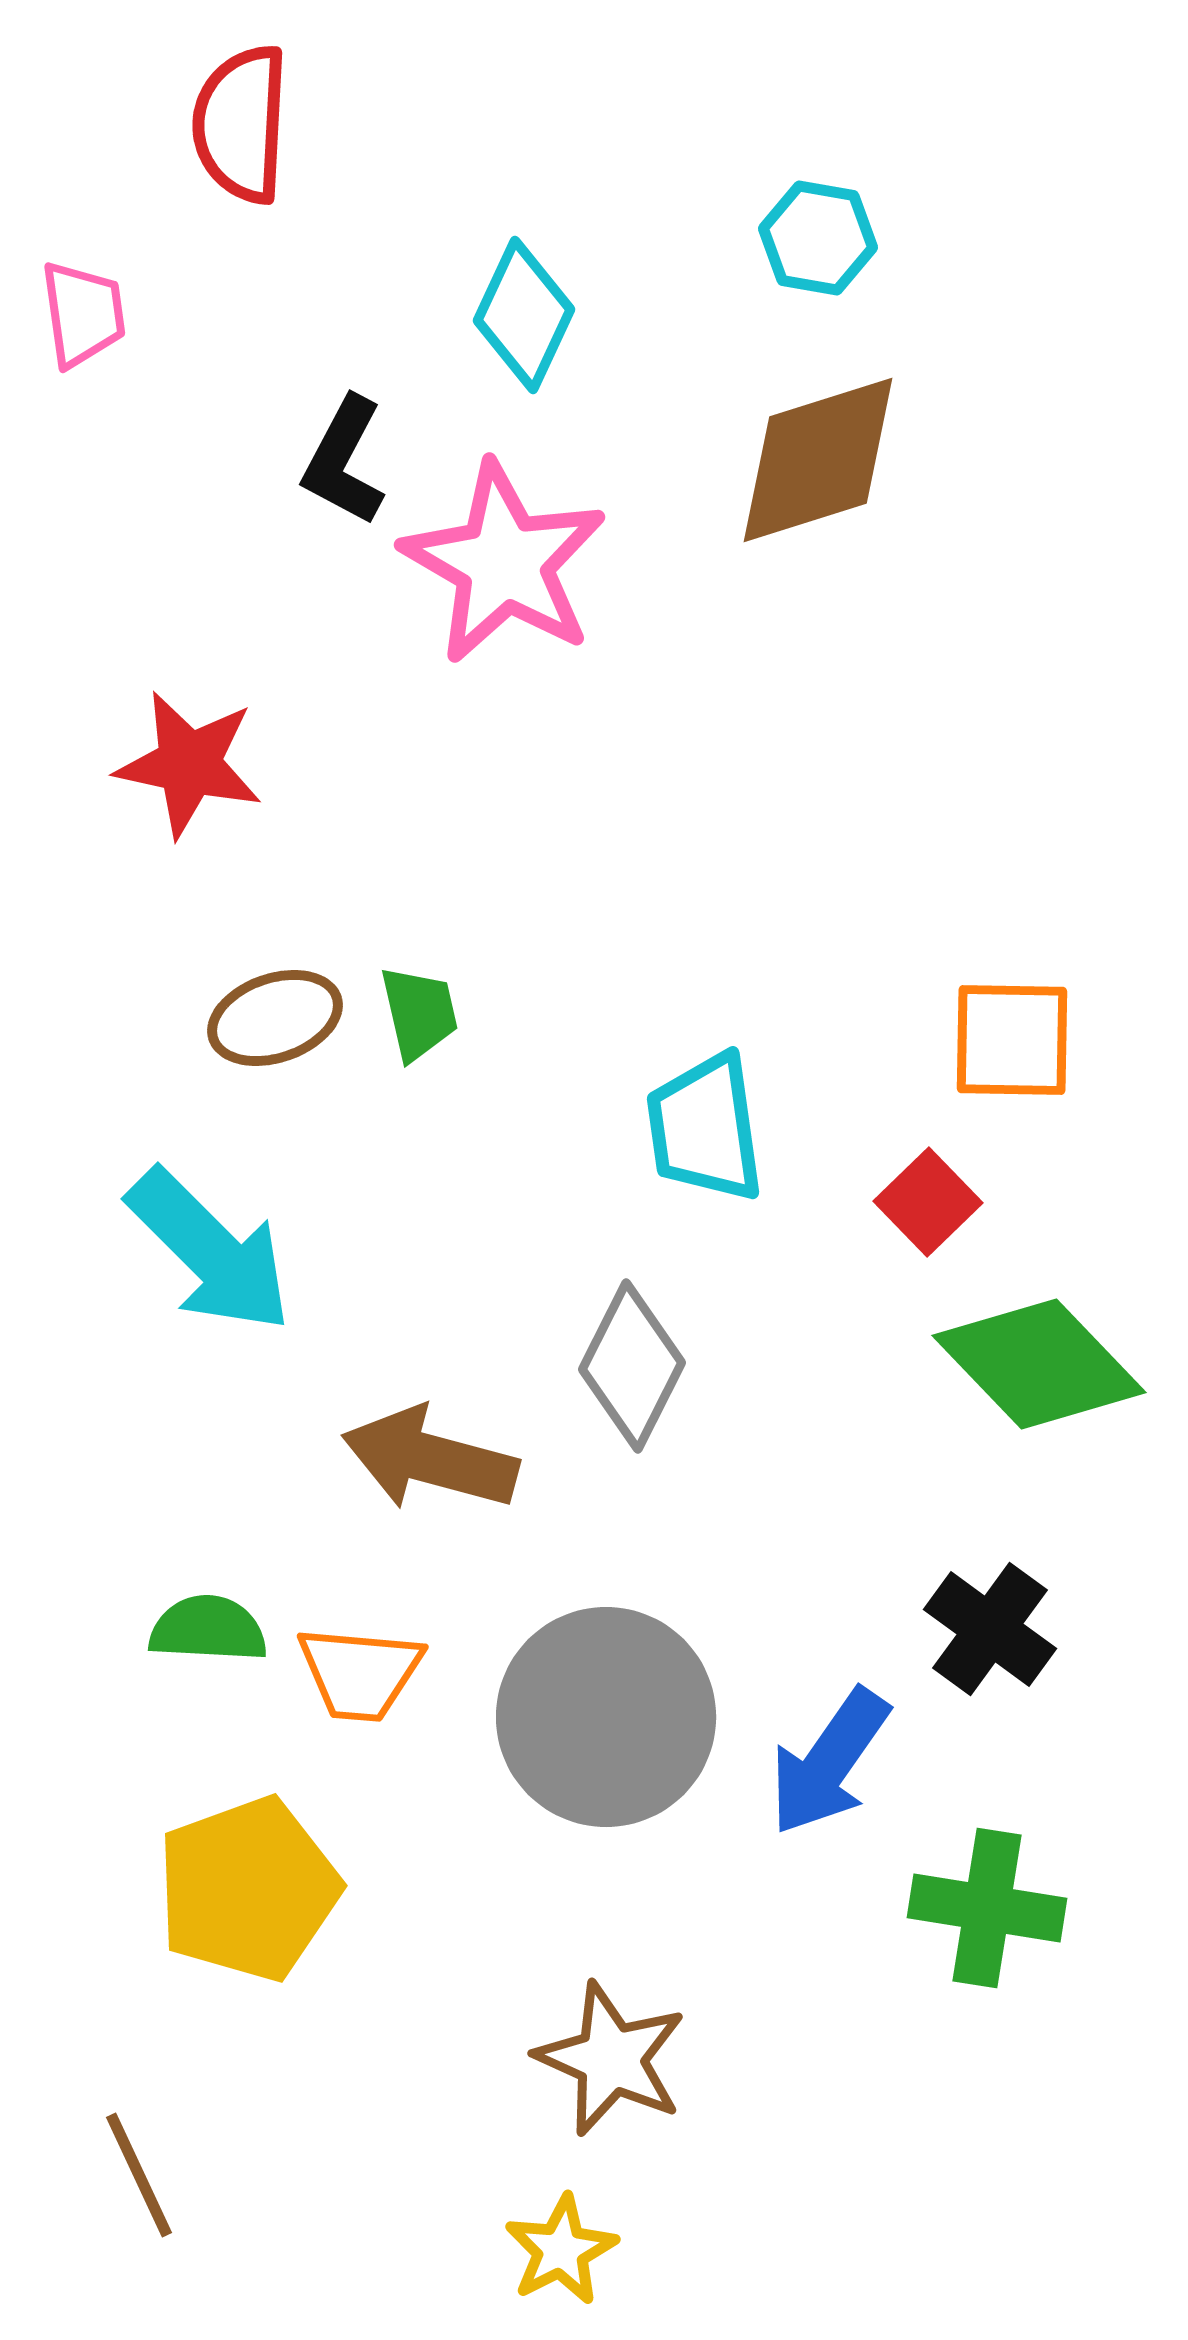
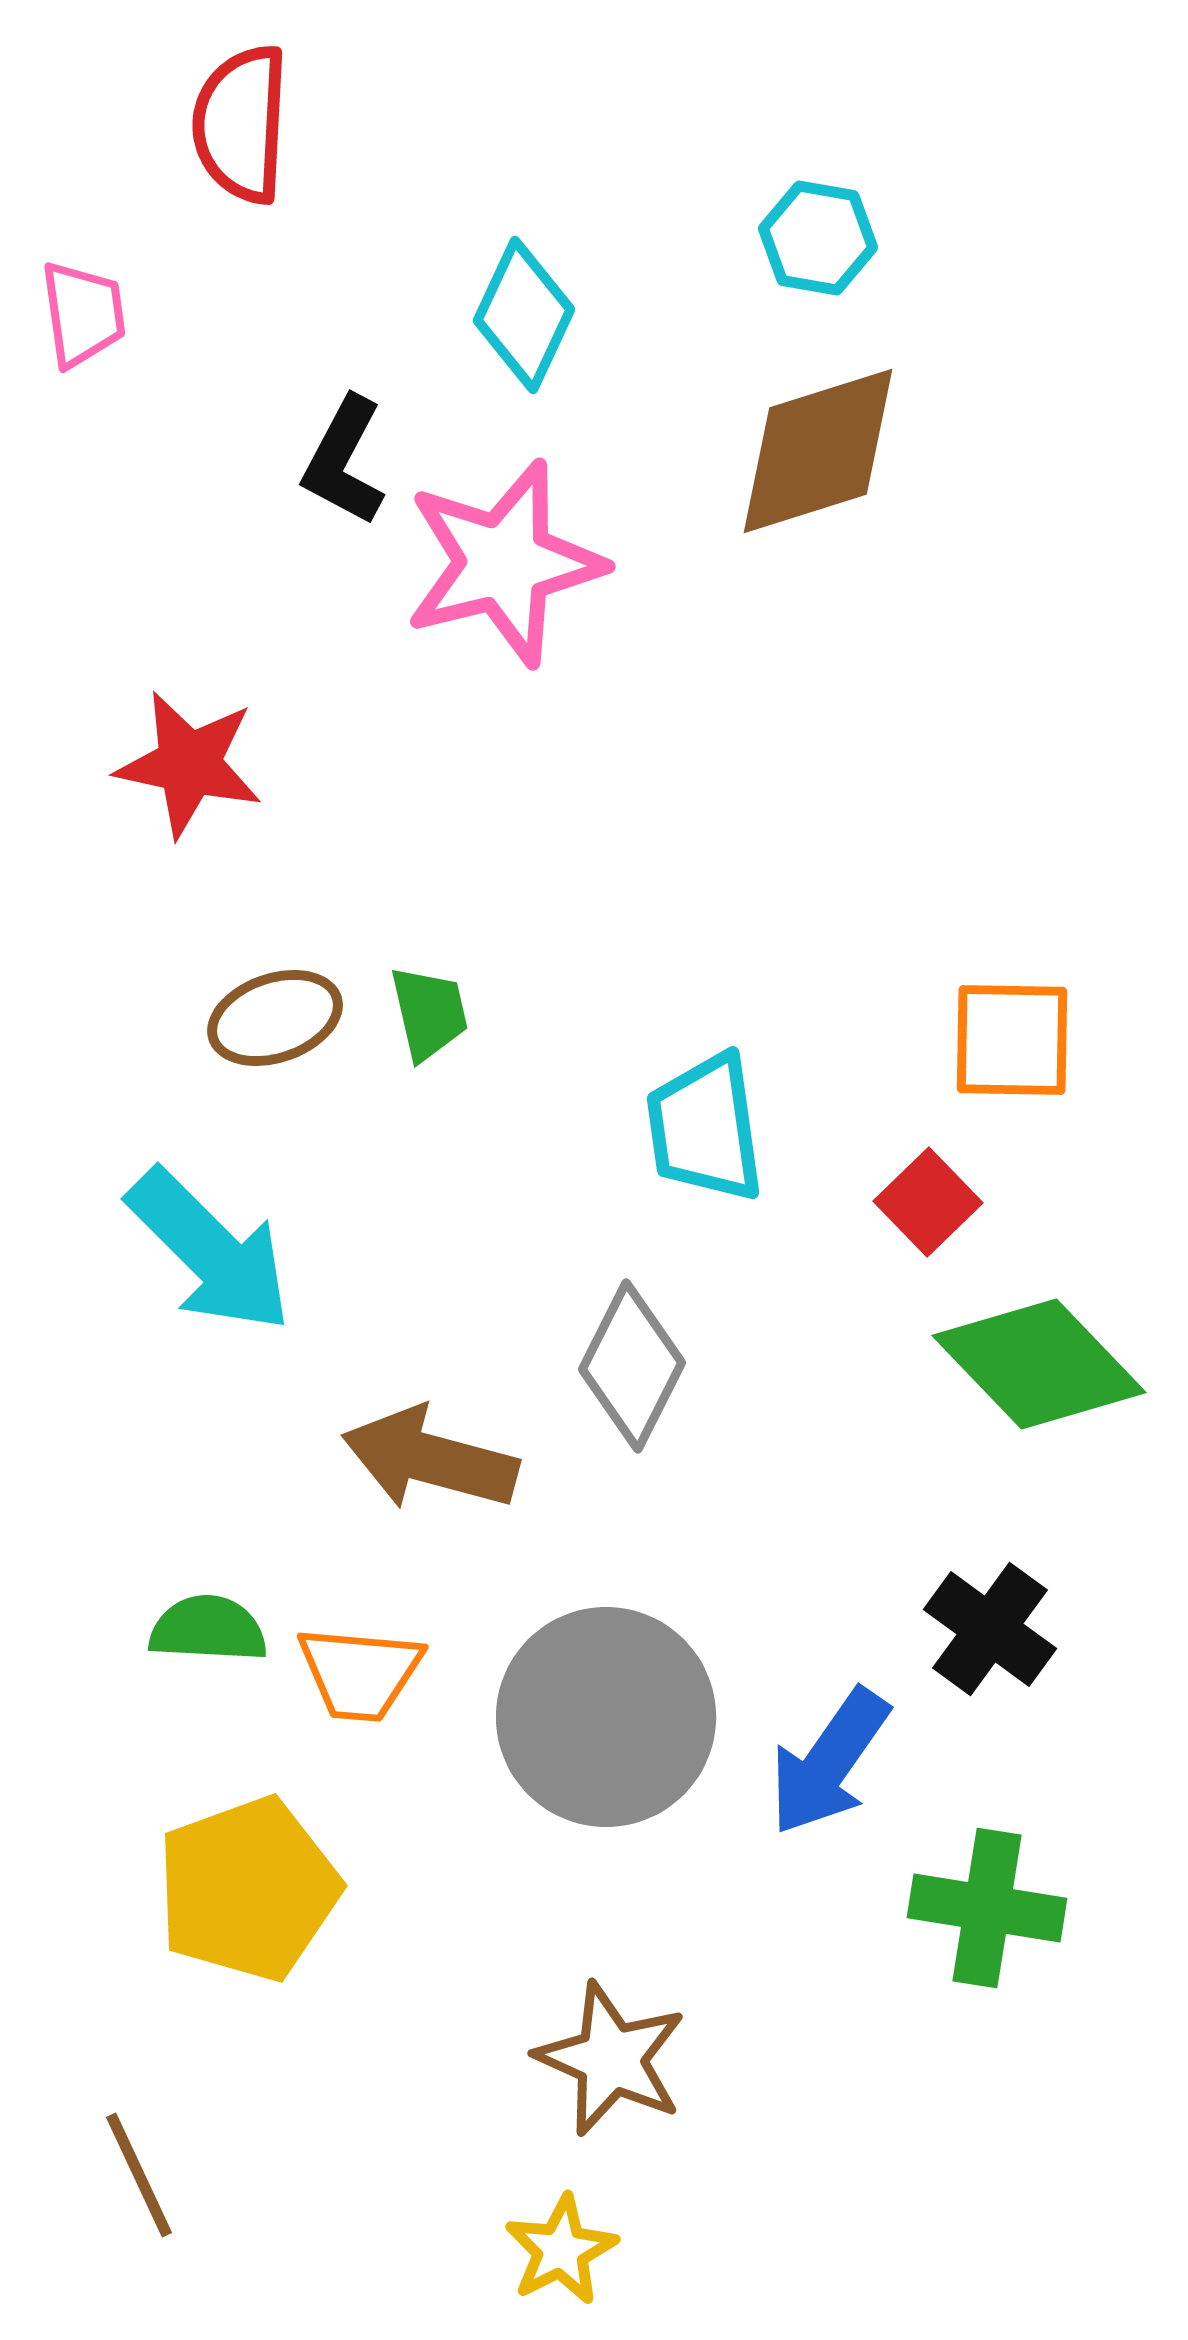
brown diamond: moved 9 px up
pink star: rotated 28 degrees clockwise
green trapezoid: moved 10 px right
